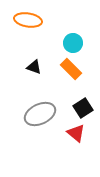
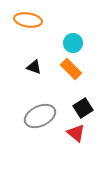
gray ellipse: moved 2 px down
